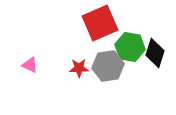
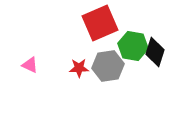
green hexagon: moved 3 px right, 1 px up
black diamond: moved 1 px up
